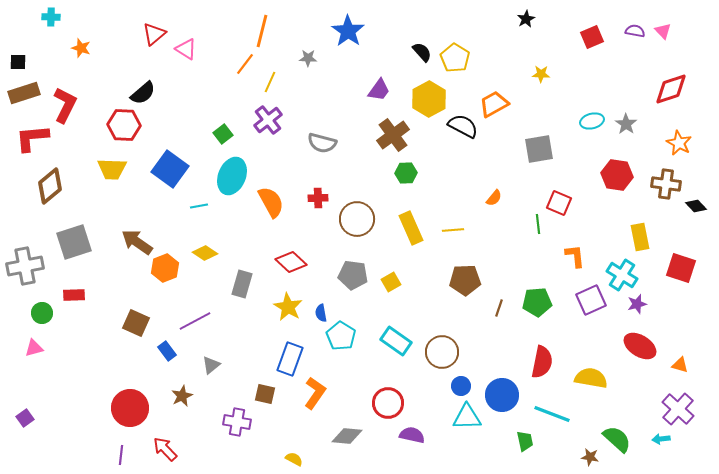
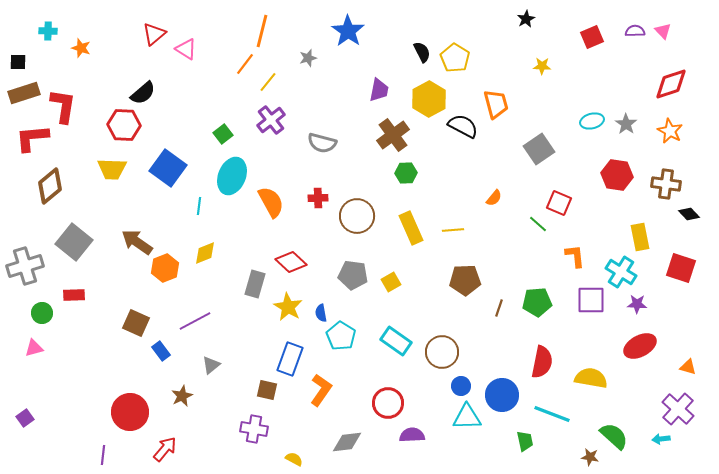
cyan cross at (51, 17): moved 3 px left, 14 px down
purple semicircle at (635, 31): rotated 12 degrees counterclockwise
black semicircle at (422, 52): rotated 15 degrees clockwise
gray star at (308, 58): rotated 18 degrees counterclockwise
yellow star at (541, 74): moved 1 px right, 8 px up
yellow line at (270, 82): moved 2 px left; rotated 15 degrees clockwise
red diamond at (671, 89): moved 5 px up
purple trapezoid at (379, 90): rotated 25 degrees counterclockwise
orange trapezoid at (494, 104): moved 2 px right; rotated 104 degrees clockwise
red L-shape at (65, 105): moved 2 px left, 1 px down; rotated 18 degrees counterclockwise
purple cross at (268, 120): moved 3 px right
orange star at (679, 143): moved 9 px left, 12 px up
gray square at (539, 149): rotated 24 degrees counterclockwise
blue square at (170, 169): moved 2 px left, 1 px up
cyan line at (199, 206): rotated 72 degrees counterclockwise
black diamond at (696, 206): moved 7 px left, 8 px down
brown circle at (357, 219): moved 3 px up
green line at (538, 224): rotated 42 degrees counterclockwise
gray square at (74, 242): rotated 33 degrees counterclockwise
yellow diamond at (205, 253): rotated 55 degrees counterclockwise
gray cross at (25, 266): rotated 6 degrees counterclockwise
cyan cross at (622, 275): moved 1 px left, 3 px up
gray rectangle at (242, 284): moved 13 px right
purple square at (591, 300): rotated 24 degrees clockwise
purple star at (637, 304): rotated 18 degrees clockwise
red ellipse at (640, 346): rotated 60 degrees counterclockwise
blue rectangle at (167, 351): moved 6 px left
orange triangle at (680, 365): moved 8 px right, 2 px down
orange L-shape at (315, 393): moved 6 px right, 3 px up
brown square at (265, 394): moved 2 px right, 4 px up
red circle at (130, 408): moved 4 px down
purple cross at (237, 422): moved 17 px right, 7 px down
purple semicircle at (412, 435): rotated 15 degrees counterclockwise
gray diamond at (347, 436): moved 6 px down; rotated 12 degrees counterclockwise
green semicircle at (617, 439): moved 3 px left, 3 px up
red arrow at (165, 449): rotated 84 degrees clockwise
purple line at (121, 455): moved 18 px left
